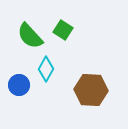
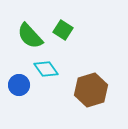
cyan diamond: rotated 65 degrees counterclockwise
brown hexagon: rotated 20 degrees counterclockwise
